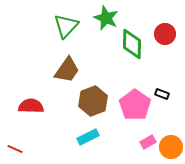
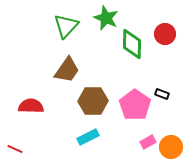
brown hexagon: rotated 20 degrees clockwise
